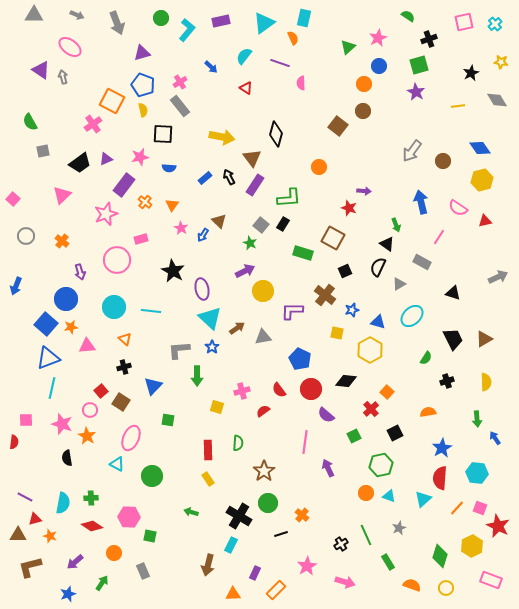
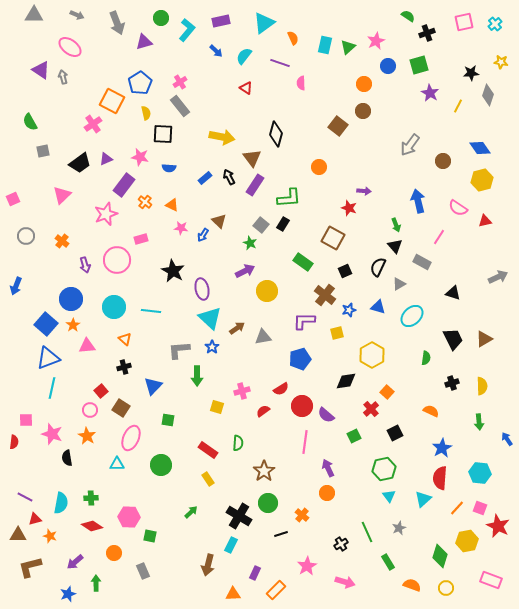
cyan rectangle at (304, 18): moved 21 px right, 27 px down
pink star at (378, 38): moved 2 px left, 3 px down
black cross at (429, 39): moved 2 px left, 6 px up
purple triangle at (142, 53): moved 2 px right, 11 px up
blue circle at (379, 66): moved 9 px right
blue arrow at (211, 67): moved 5 px right, 16 px up
black star at (471, 73): rotated 21 degrees clockwise
blue pentagon at (143, 85): moved 3 px left, 2 px up; rotated 20 degrees clockwise
purple star at (416, 92): moved 14 px right, 1 px down
gray diamond at (497, 100): moved 9 px left, 5 px up; rotated 50 degrees clockwise
yellow line at (458, 106): rotated 56 degrees counterclockwise
yellow semicircle at (143, 110): moved 3 px right, 3 px down
gray arrow at (412, 151): moved 2 px left, 6 px up
pink star at (140, 157): rotated 24 degrees clockwise
pink square at (13, 199): rotated 24 degrees clockwise
blue arrow at (421, 202): moved 3 px left, 1 px up
orange triangle at (172, 205): rotated 40 degrees counterclockwise
pink star at (181, 228): rotated 24 degrees counterclockwise
black triangle at (387, 244): moved 8 px right, 2 px down; rotated 14 degrees clockwise
green rectangle at (303, 253): moved 9 px down; rotated 18 degrees clockwise
purple arrow at (80, 272): moved 5 px right, 7 px up
yellow circle at (263, 291): moved 4 px right
blue circle at (66, 299): moved 5 px right
blue star at (352, 310): moved 3 px left
purple L-shape at (292, 311): moved 12 px right, 10 px down
blue triangle at (378, 322): moved 15 px up
orange star at (71, 327): moved 2 px right, 2 px up; rotated 24 degrees counterclockwise
yellow square at (337, 333): rotated 24 degrees counterclockwise
yellow hexagon at (370, 350): moved 2 px right, 5 px down
green semicircle at (426, 358): rotated 24 degrees counterclockwise
blue pentagon at (300, 359): rotated 30 degrees clockwise
black diamond at (346, 381): rotated 15 degrees counterclockwise
black cross at (447, 381): moved 5 px right, 2 px down
yellow semicircle at (486, 382): moved 4 px left, 4 px down
red circle at (311, 389): moved 9 px left, 17 px down
red semicircle at (279, 390): moved 2 px right, 1 px up; rotated 84 degrees counterclockwise
brown square at (121, 402): moved 6 px down
orange semicircle at (428, 412): moved 3 px right, 1 px up; rotated 35 degrees clockwise
green arrow at (477, 419): moved 2 px right, 3 px down
pink star at (62, 424): moved 10 px left, 10 px down
blue arrow at (495, 438): moved 12 px right, 1 px down
red rectangle at (208, 450): rotated 54 degrees counterclockwise
cyan triangle at (117, 464): rotated 28 degrees counterclockwise
green hexagon at (381, 465): moved 3 px right, 4 px down
cyan hexagon at (477, 473): moved 3 px right
green circle at (152, 476): moved 9 px right, 11 px up
orange circle at (366, 493): moved 39 px left
cyan triangle at (389, 496): rotated 32 degrees clockwise
cyan semicircle at (63, 503): moved 2 px left
green arrow at (191, 512): rotated 120 degrees clockwise
green line at (366, 535): moved 1 px right, 3 px up
yellow hexagon at (472, 546): moved 5 px left, 5 px up; rotated 15 degrees clockwise
green arrow at (102, 583): moved 6 px left; rotated 35 degrees counterclockwise
